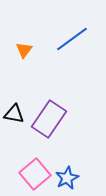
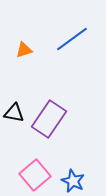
orange triangle: rotated 36 degrees clockwise
black triangle: moved 1 px up
pink square: moved 1 px down
blue star: moved 6 px right, 3 px down; rotated 20 degrees counterclockwise
